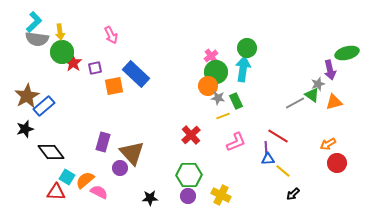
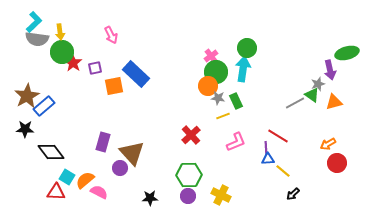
black star at (25, 129): rotated 18 degrees clockwise
